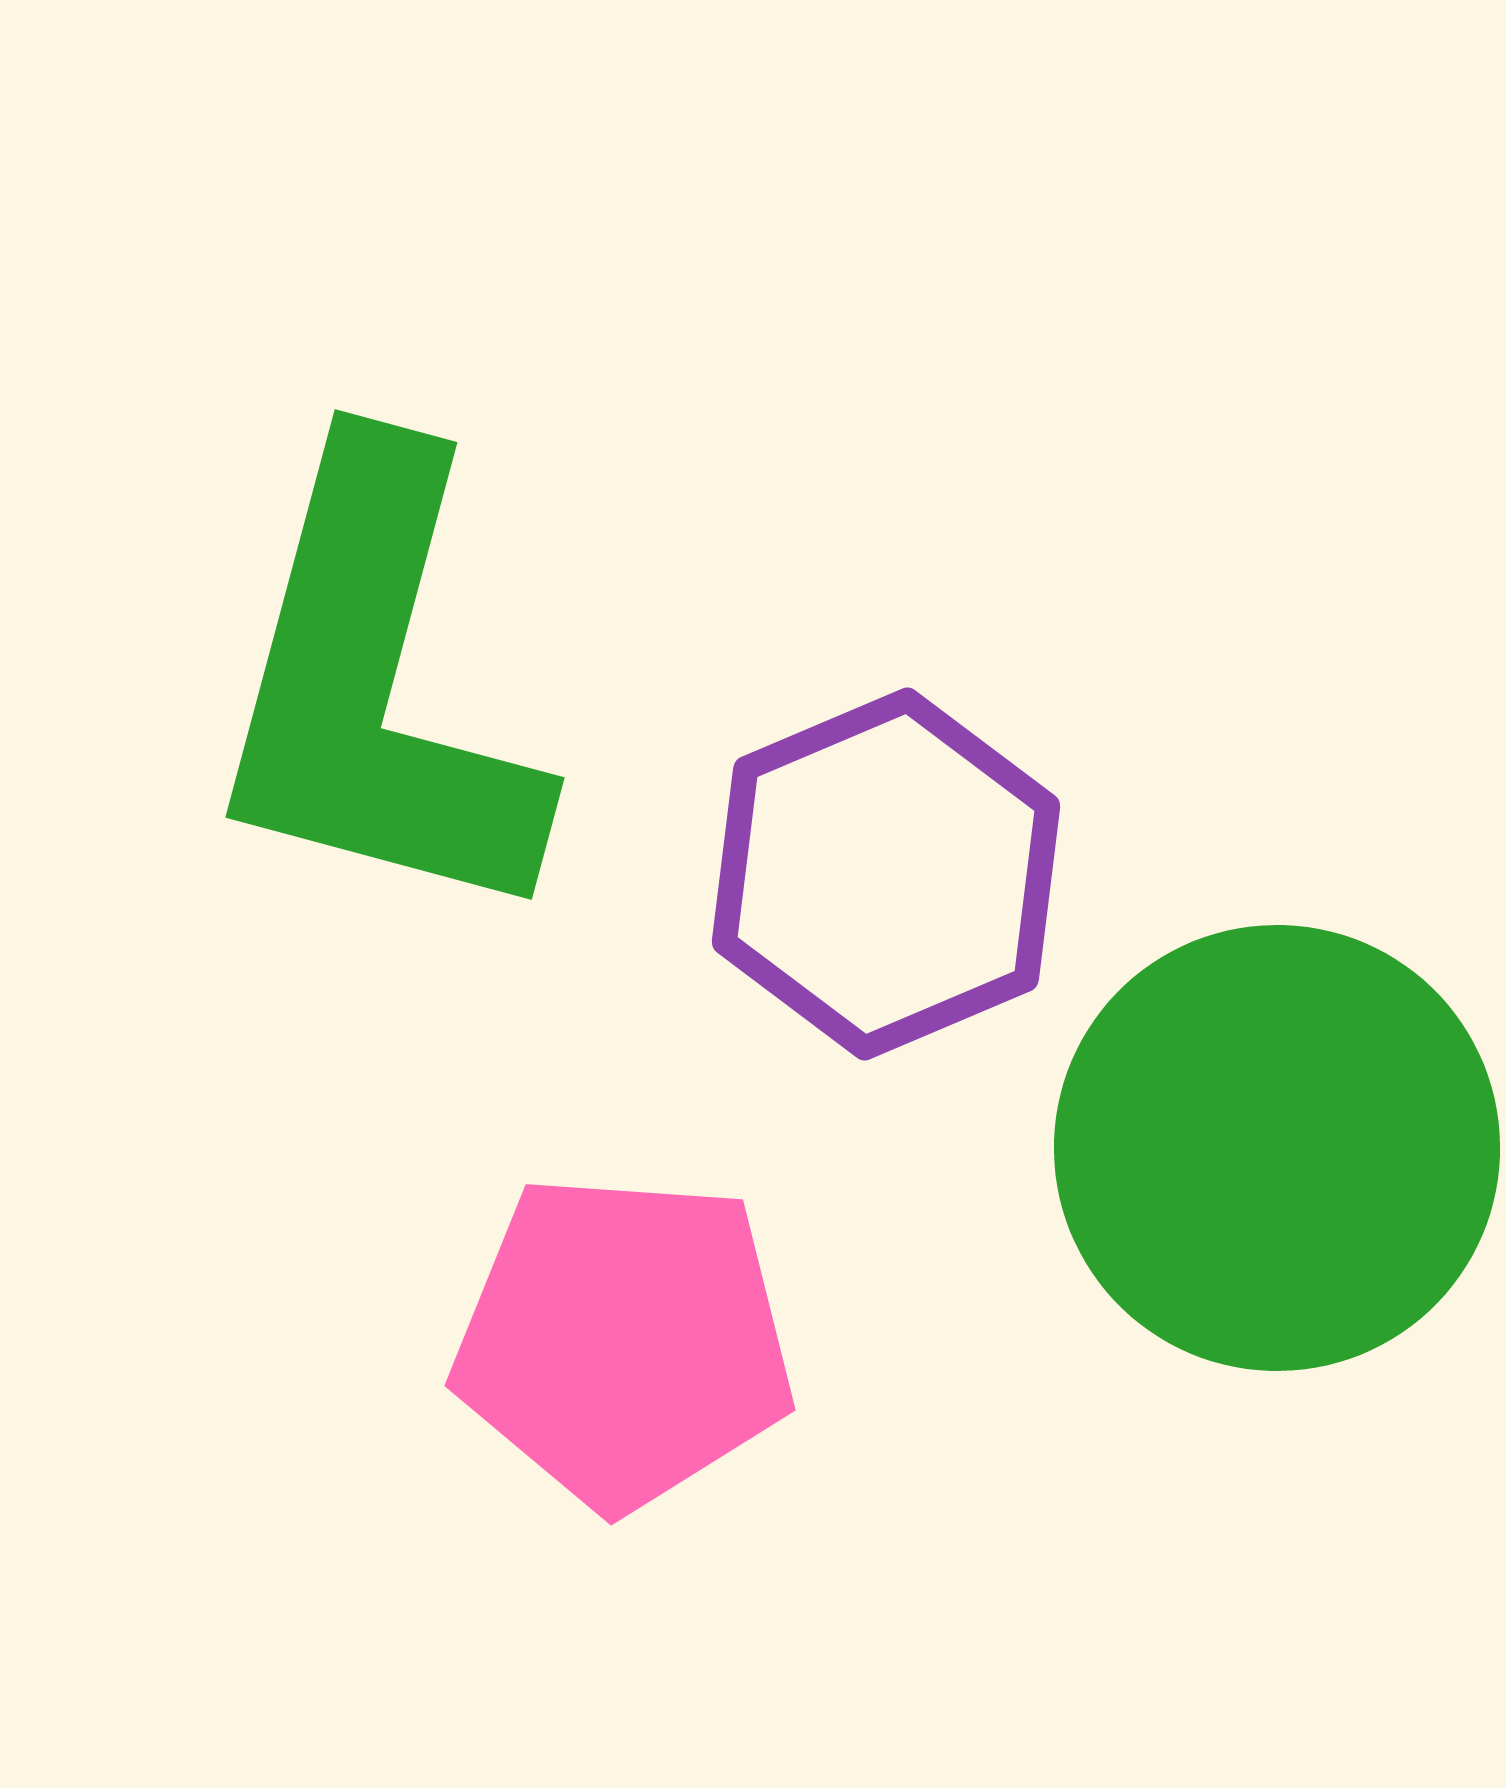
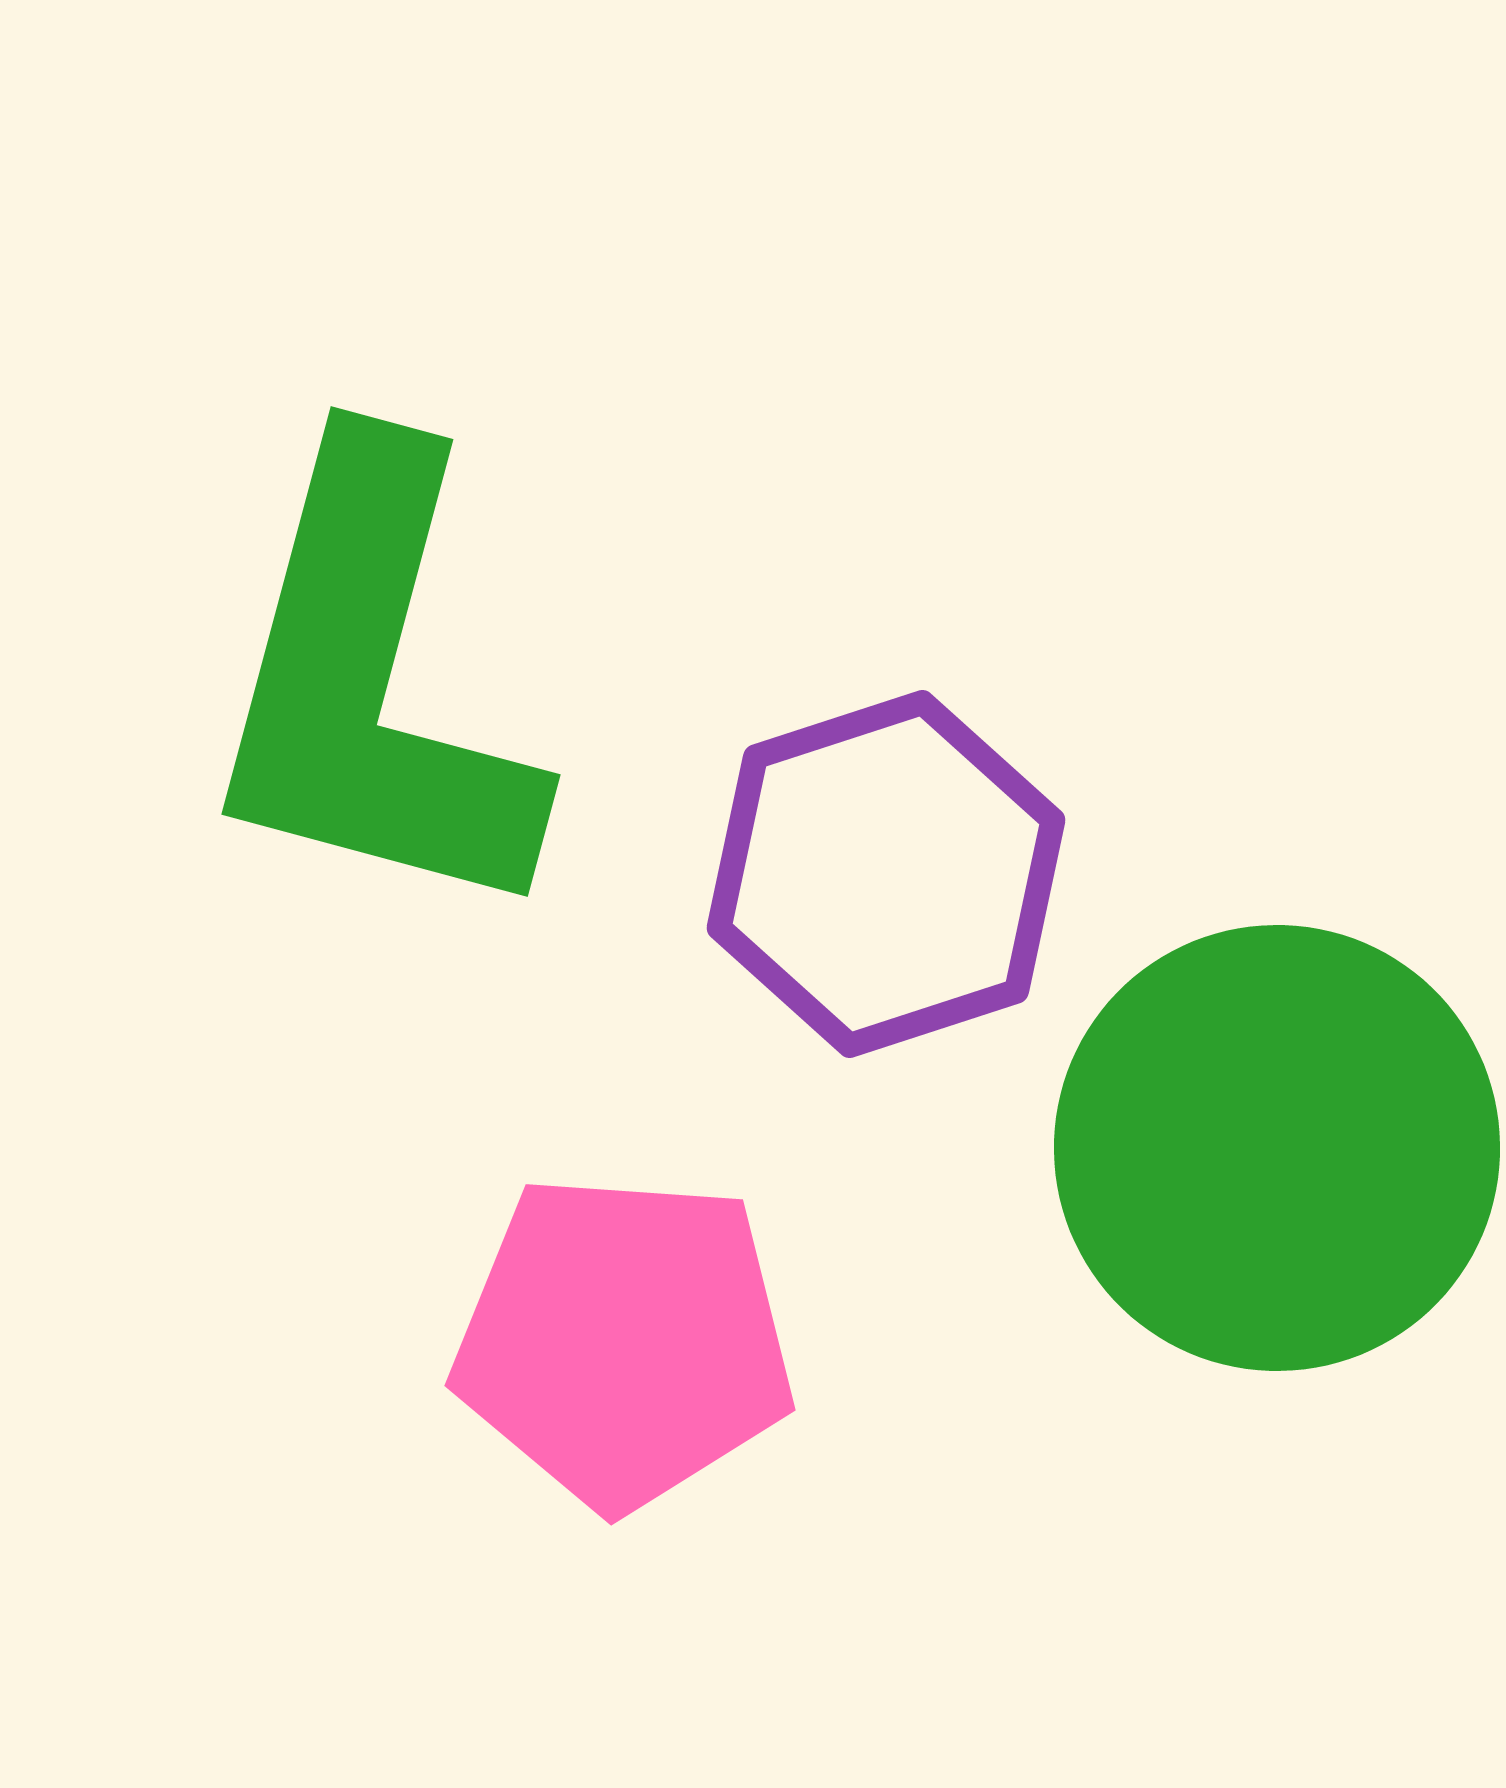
green L-shape: moved 4 px left, 3 px up
purple hexagon: rotated 5 degrees clockwise
